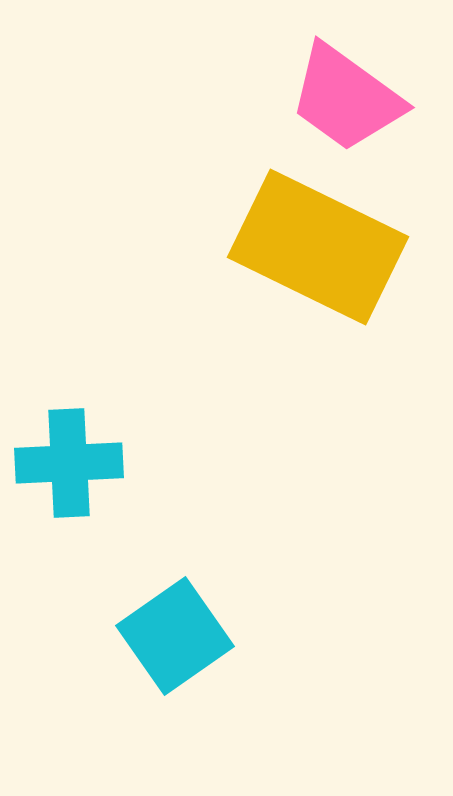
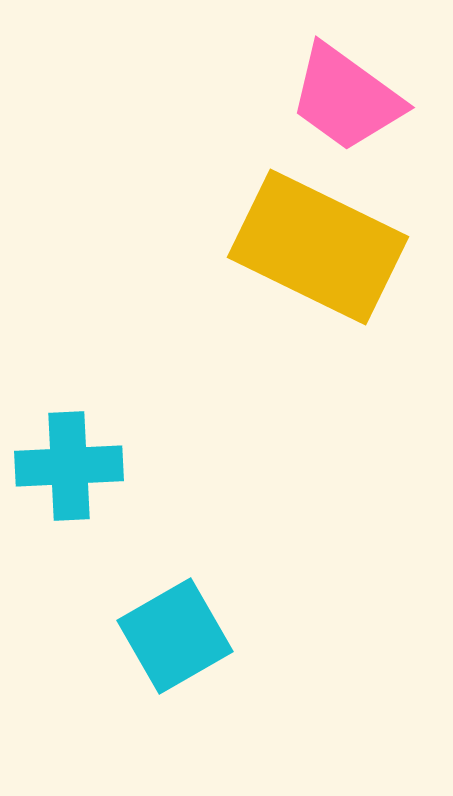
cyan cross: moved 3 px down
cyan square: rotated 5 degrees clockwise
